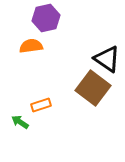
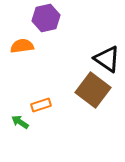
orange semicircle: moved 9 px left
brown square: moved 2 px down
